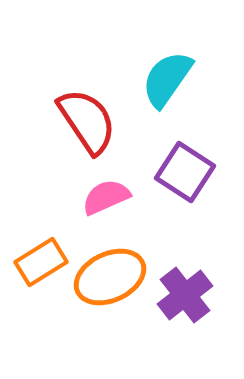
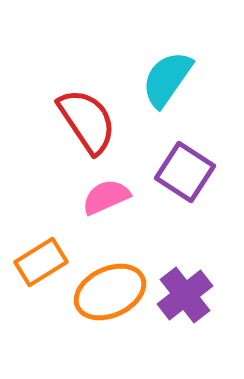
orange ellipse: moved 15 px down
